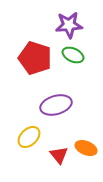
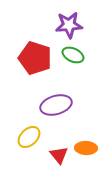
orange ellipse: rotated 20 degrees counterclockwise
